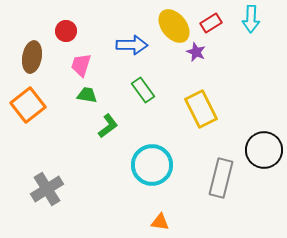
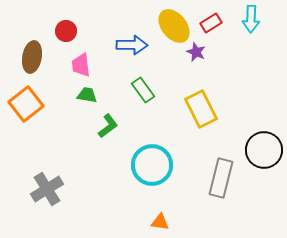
pink trapezoid: rotated 25 degrees counterclockwise
orange square: moved 2 px left, 1 px up
